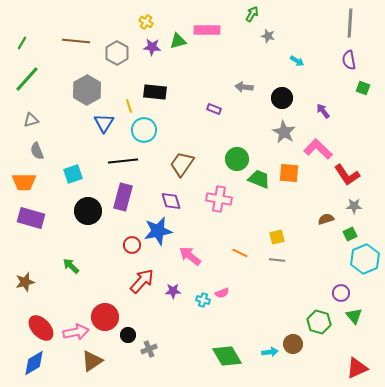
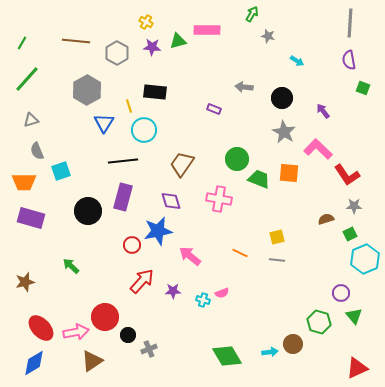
cyan square at (73, 174): moved 12 px left, 3 px up
